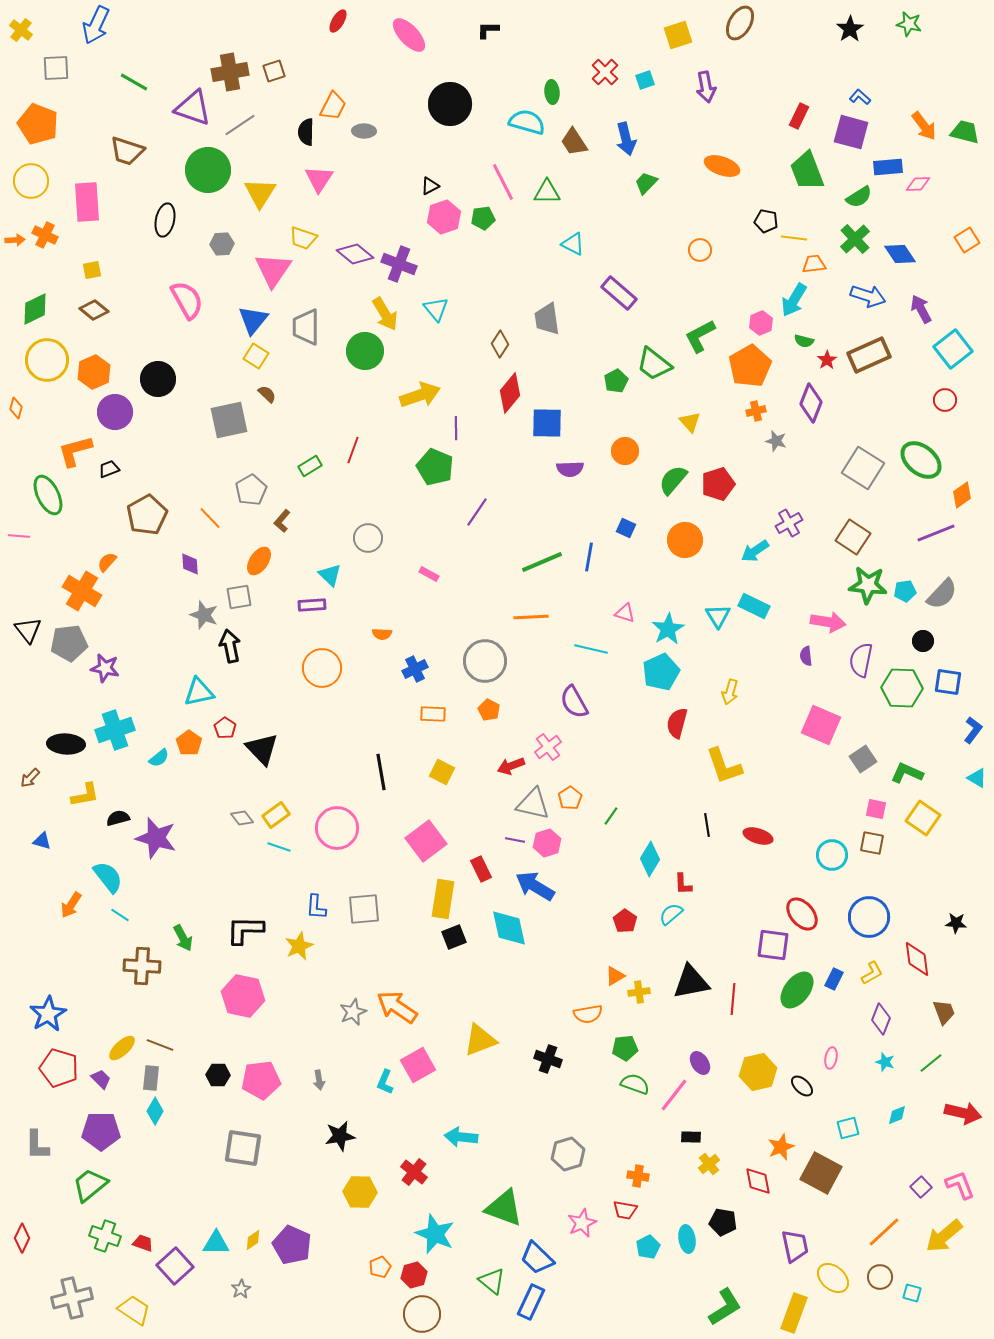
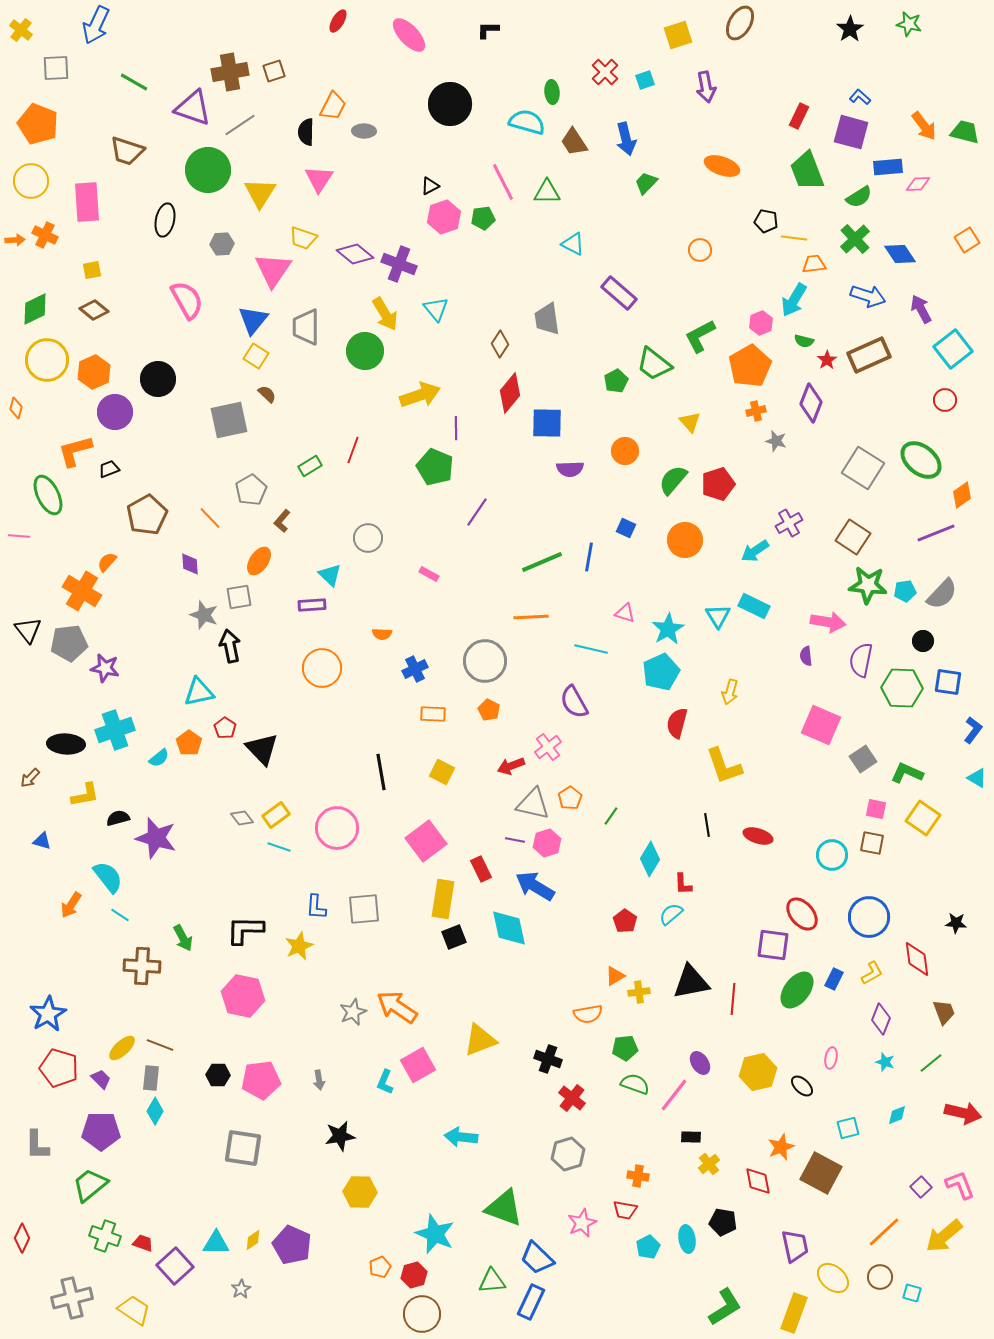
red cross at (414, 1172): moved 158 px right, 74 px up
green triangle at (492, 1281): rotated 44 degrees counterclockwise
